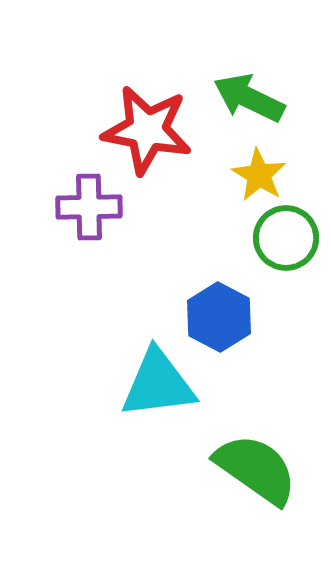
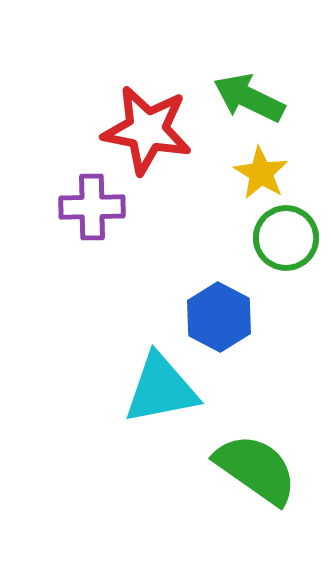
yellow star: moved 2 px right, 2 px up
purple cross: moved 3 px right
cyan triangle: moved 3 px right, 5 px down; rotated 4 degrees counterclockwise
